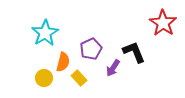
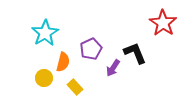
black L-shape: moved 1 px right, 1 px down
yellow rectangle: moved 4 px left, 9 px down
